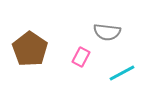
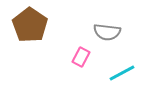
brown pentagon: moved 24 px up
